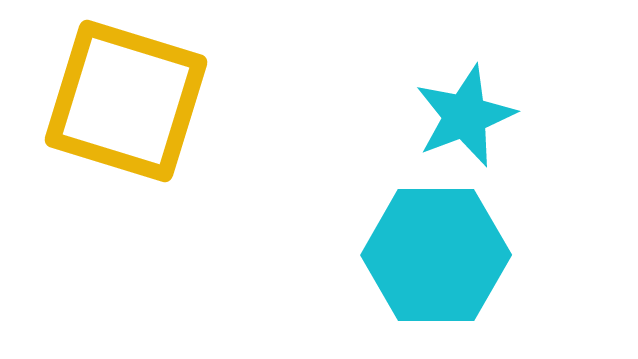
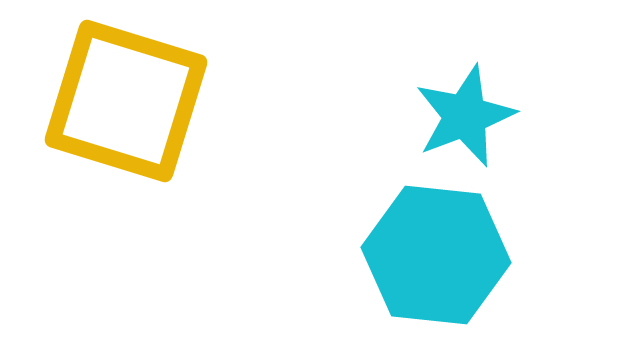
cyan hexagon: rotated 6 degrees clockwise
